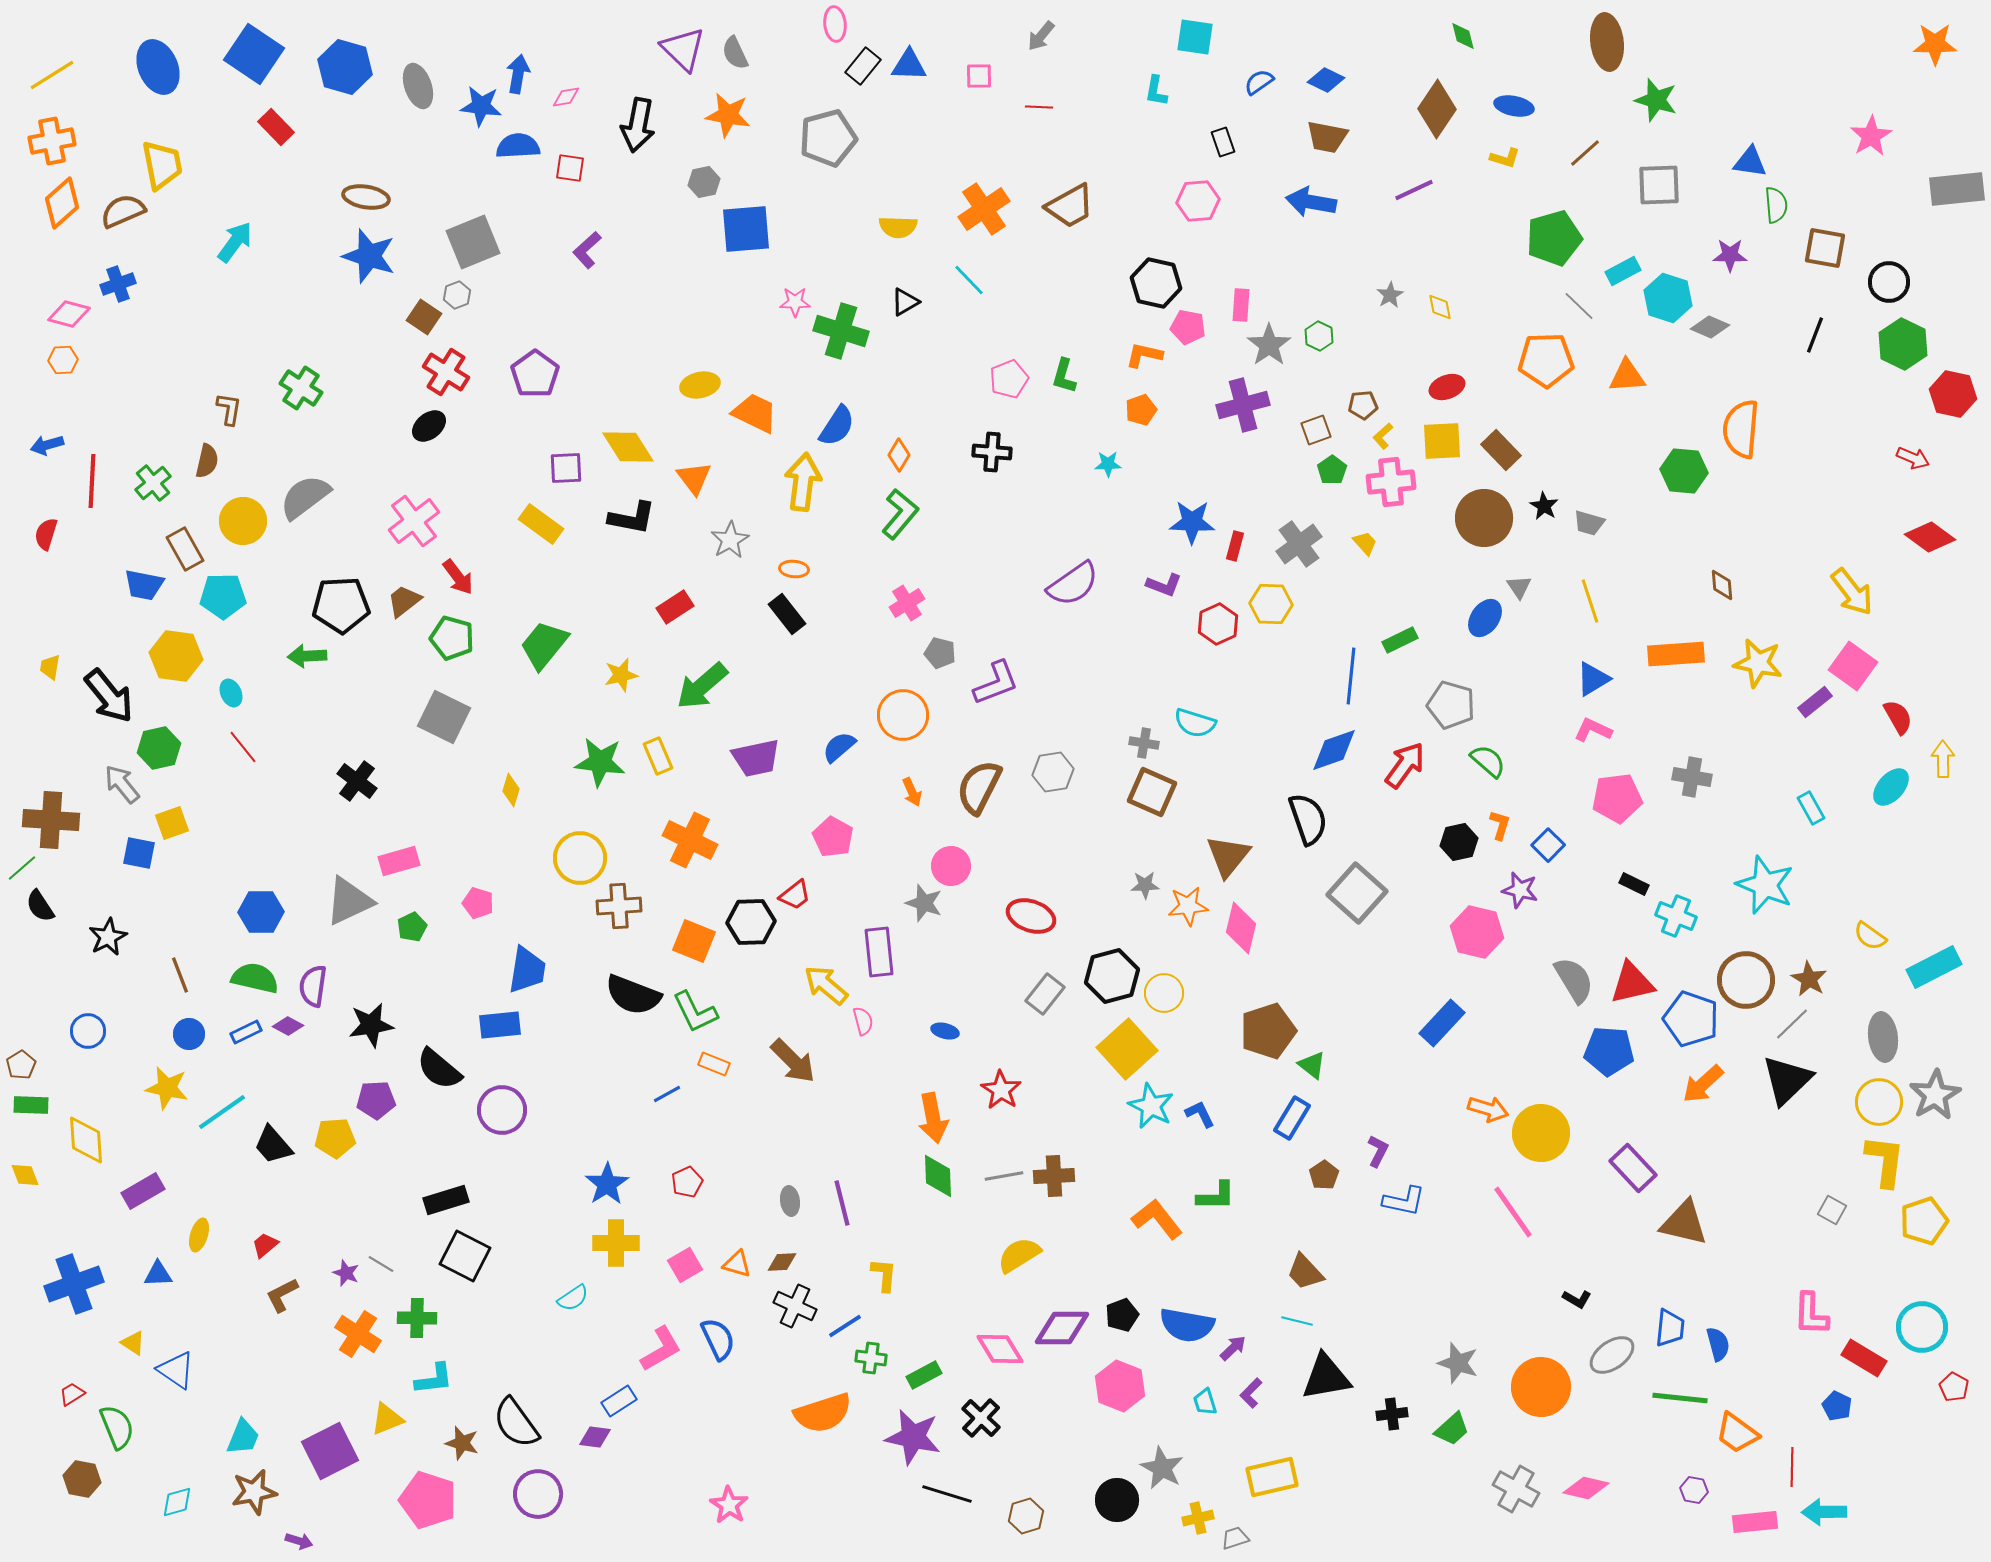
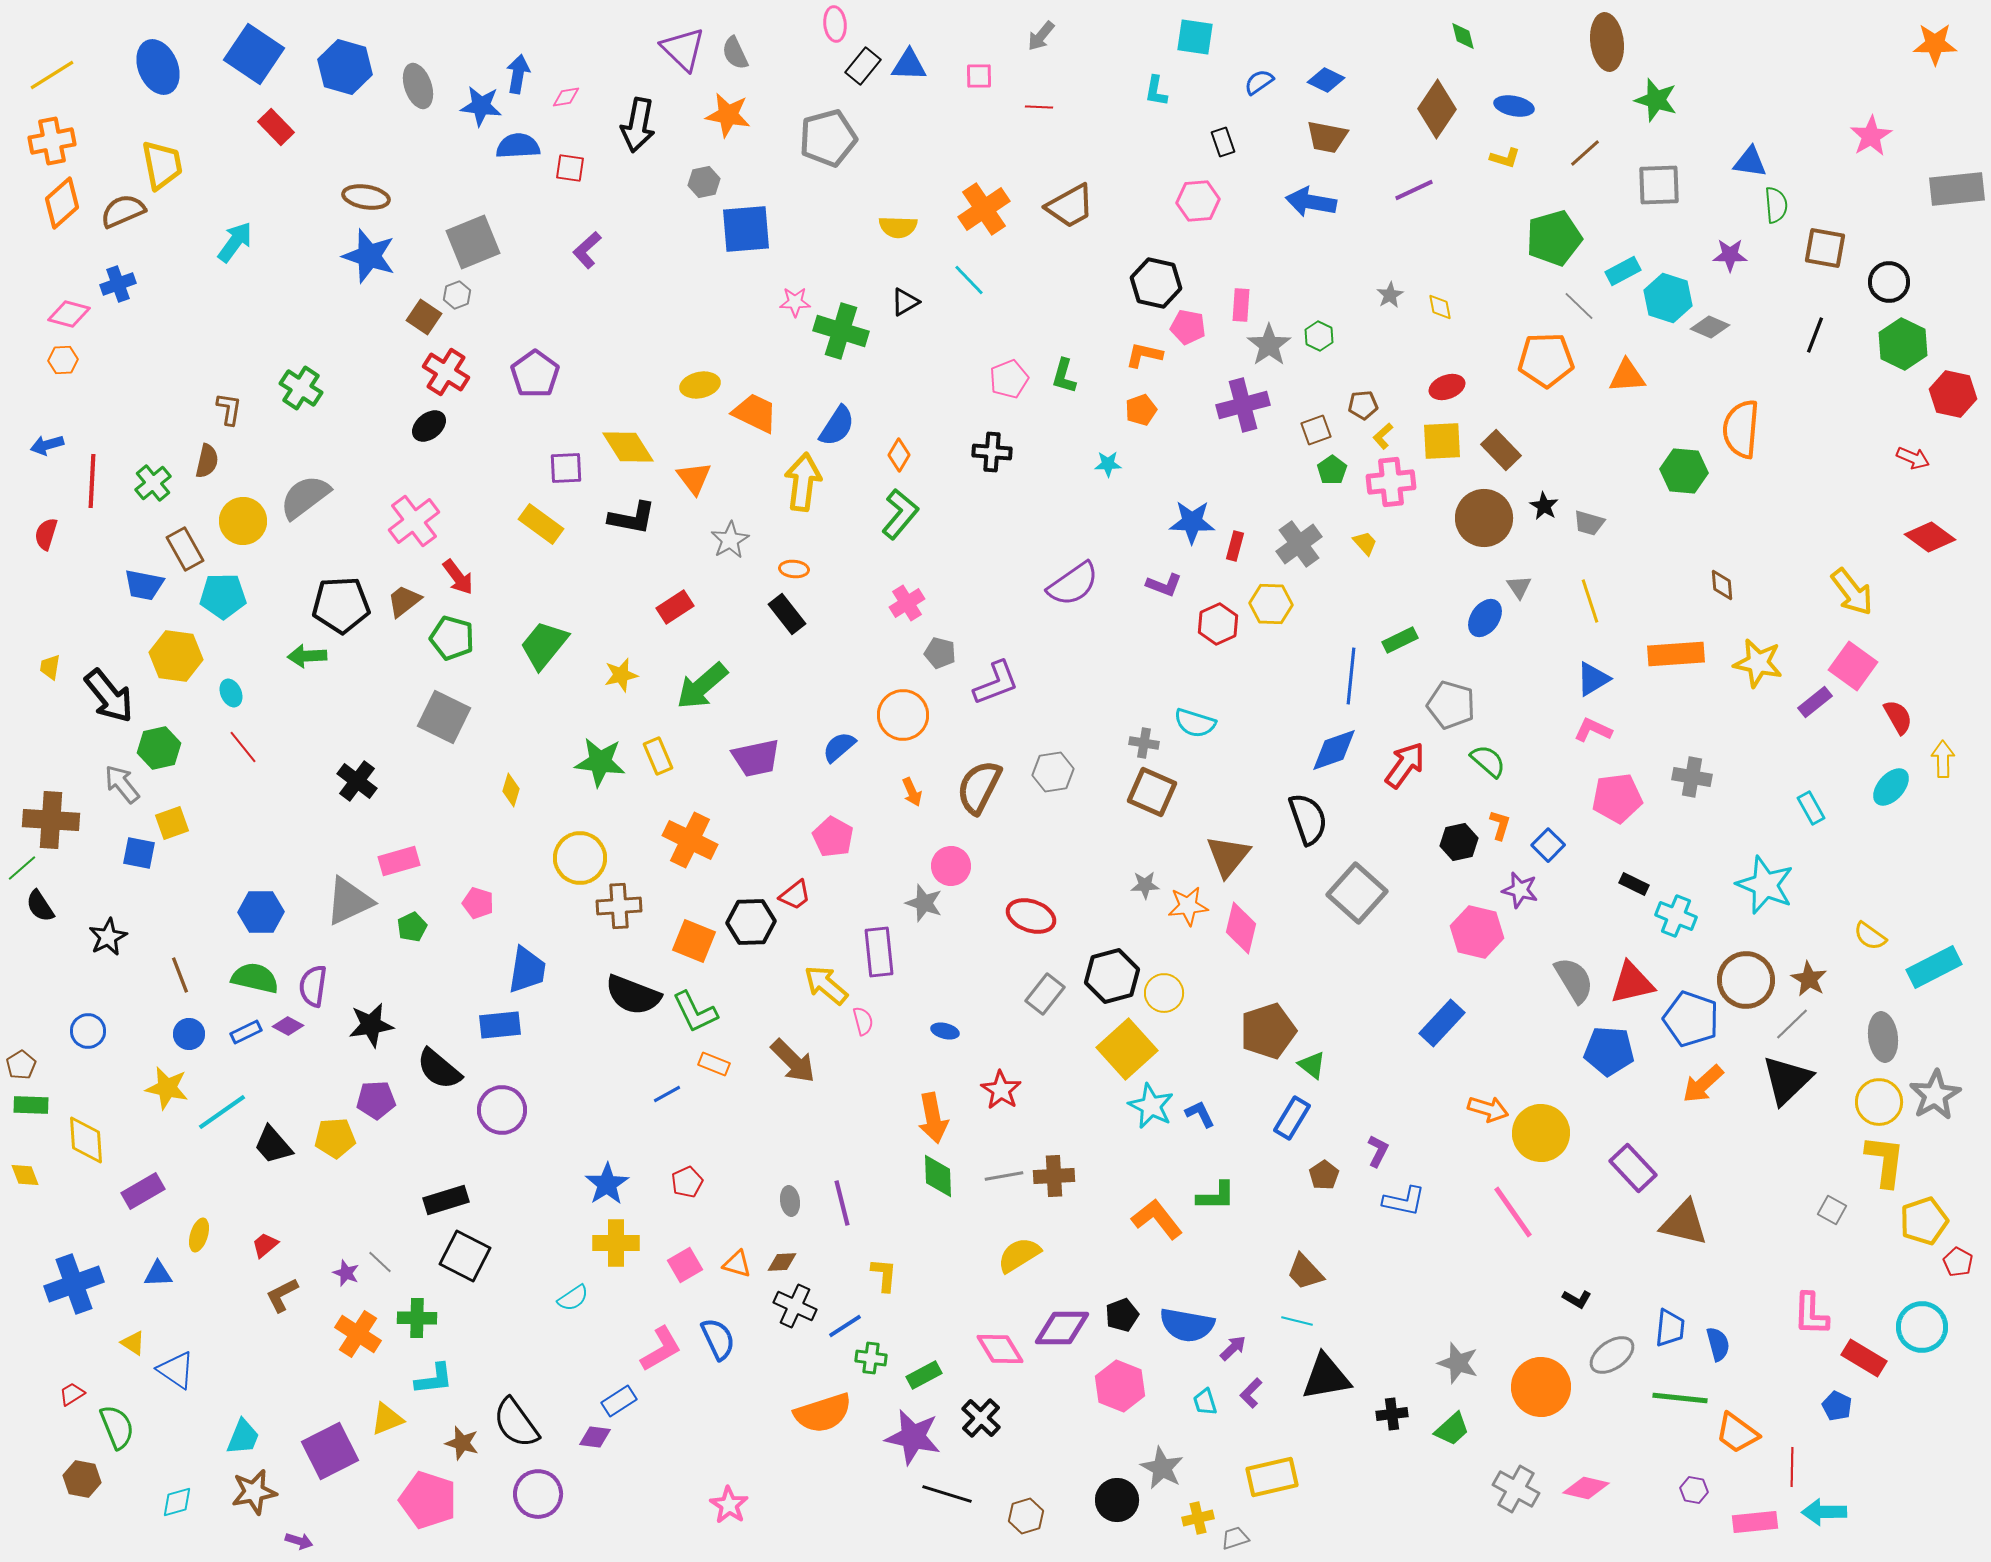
gray line at (381, 1264): moved 1 px left, 2 px up; rotated 12 degrees clockwise
red pentagon at (1954, 1387): moved 4 px right, 125 px up
